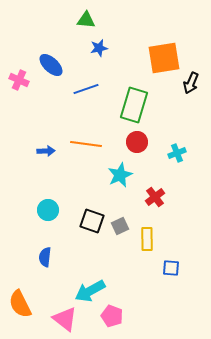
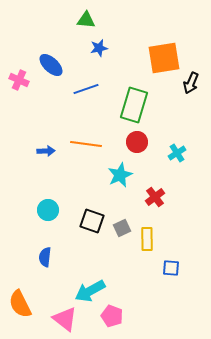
cyan cross: rotated 12 degrees counterclockwise
gray square: moved 2 px right, 2 px down
